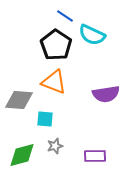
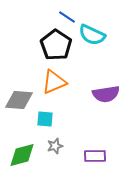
blue line: moved 2 px right, 1 px down
orange triangle: rotated 44 degrees counterclockwise
